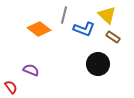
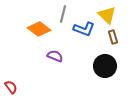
gray line: moved 1 px left, 1 px up
brown rectangle: rotated 40 degrees clockwise
black circle: moved 7 px right, 2 px down
purple semicircle: moved 24 px right, 14 px up
